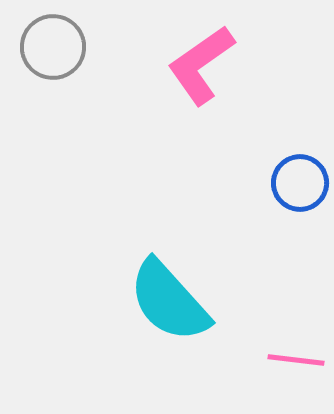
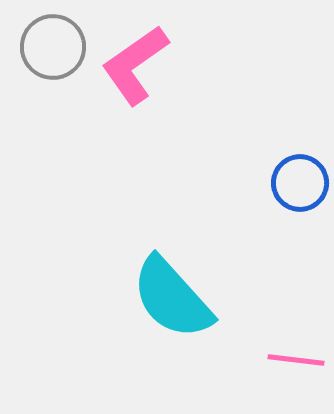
pink L-shape: moved 66 px left
cyan semicircle: moved 3 px right, 3 px up
